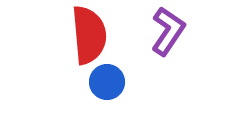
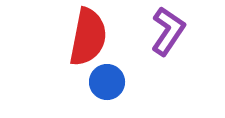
red semicircle: moved 1 px left, 2 px down; rotated 16 degrees clockwise
